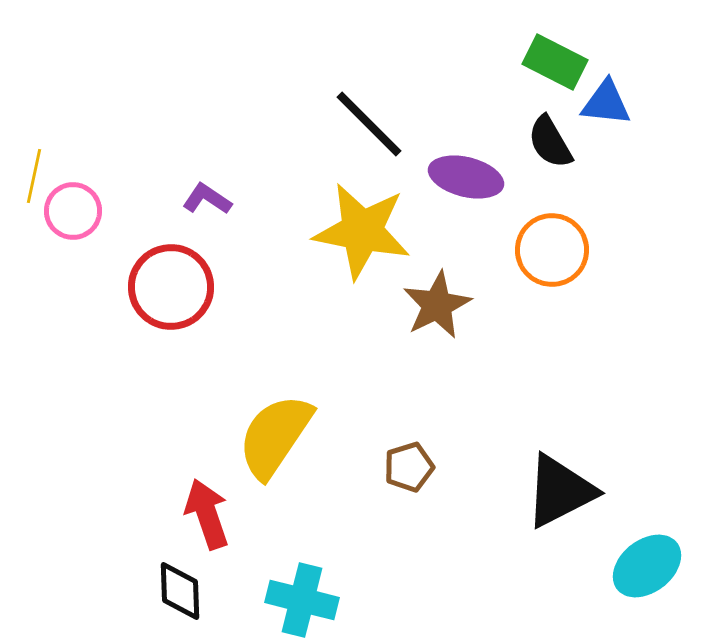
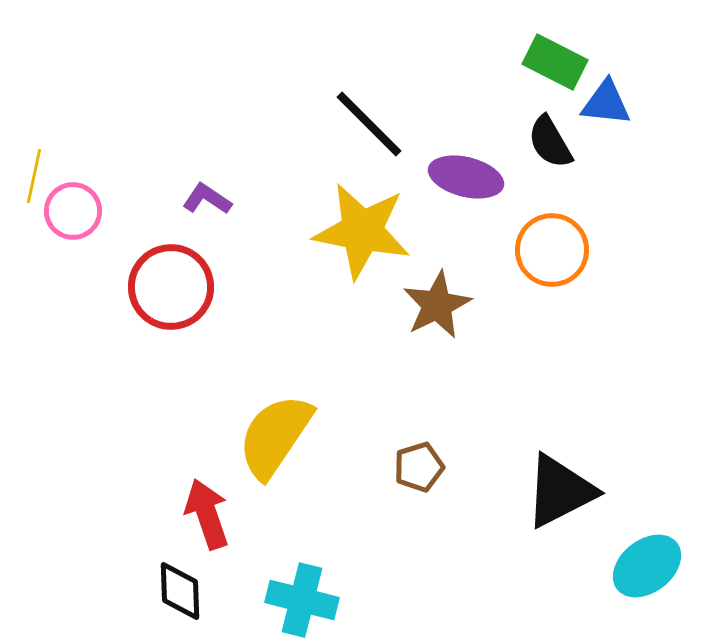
brown pentagon: moved 10 px right
